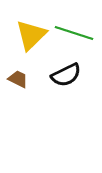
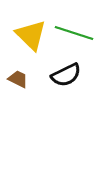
yellow triangle: rotated 32 degrees counterclockwise
